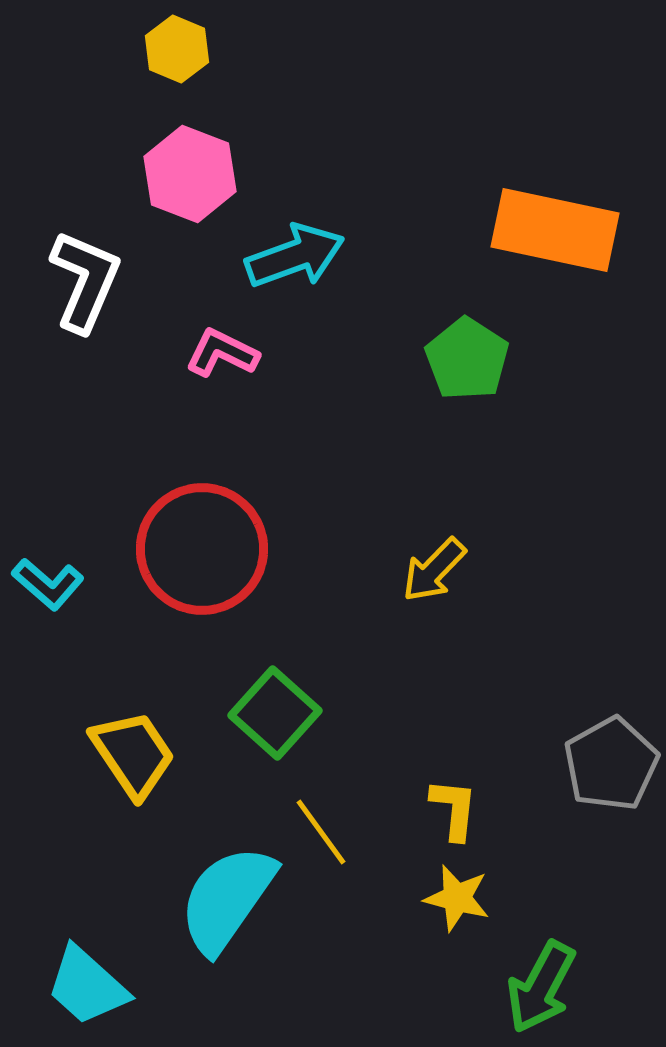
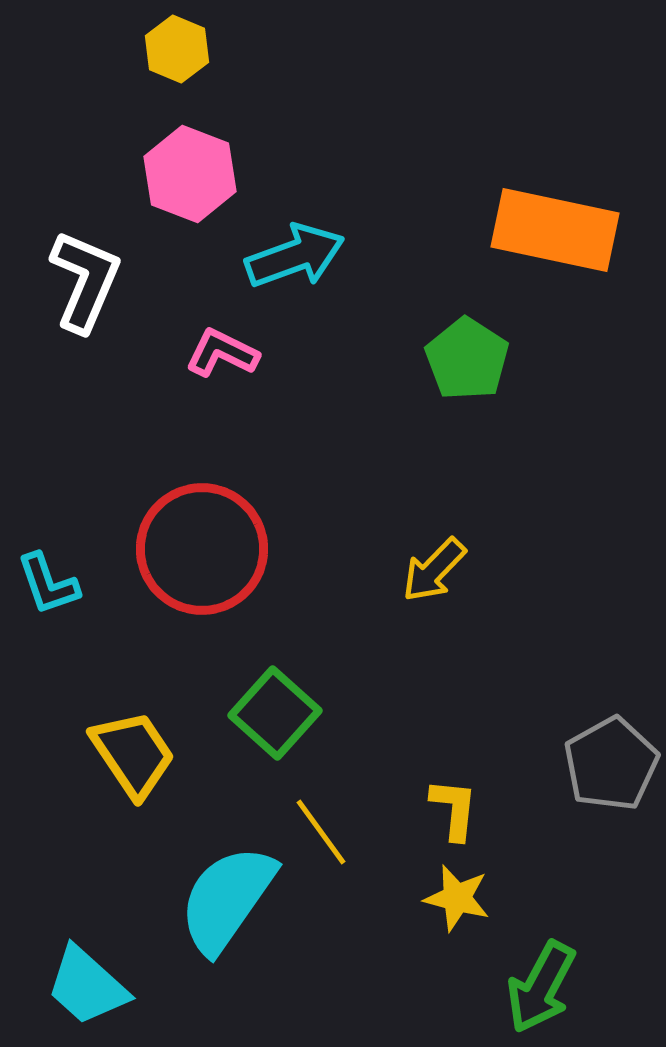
cyan L-shape: rotated 30 degrees clockwise
